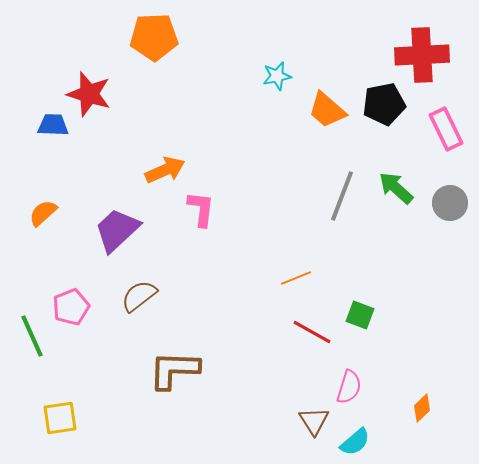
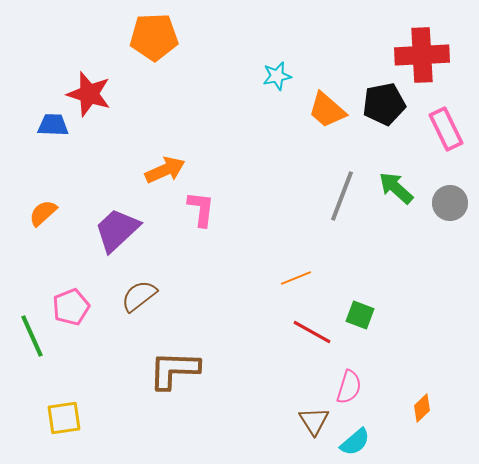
yellow square: moved 4 px right
